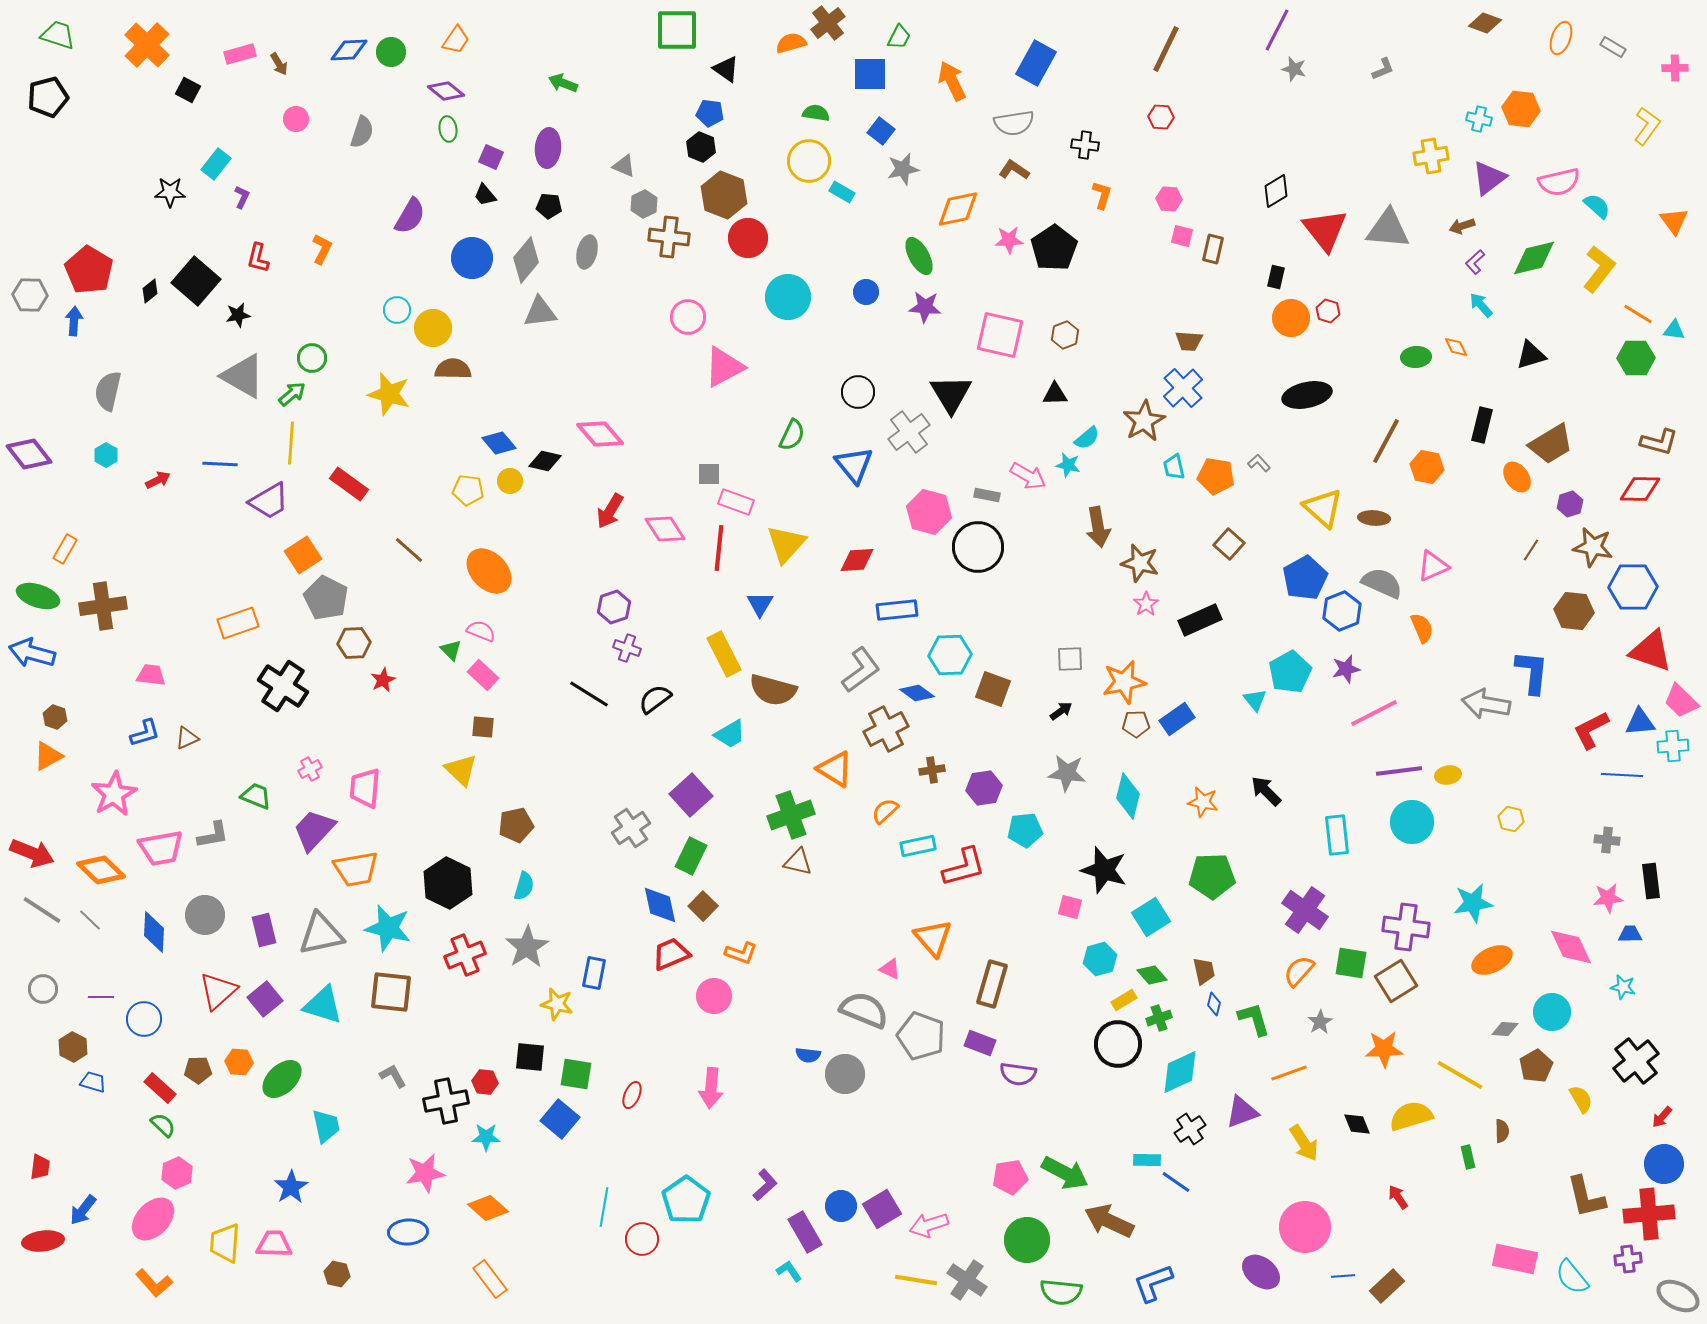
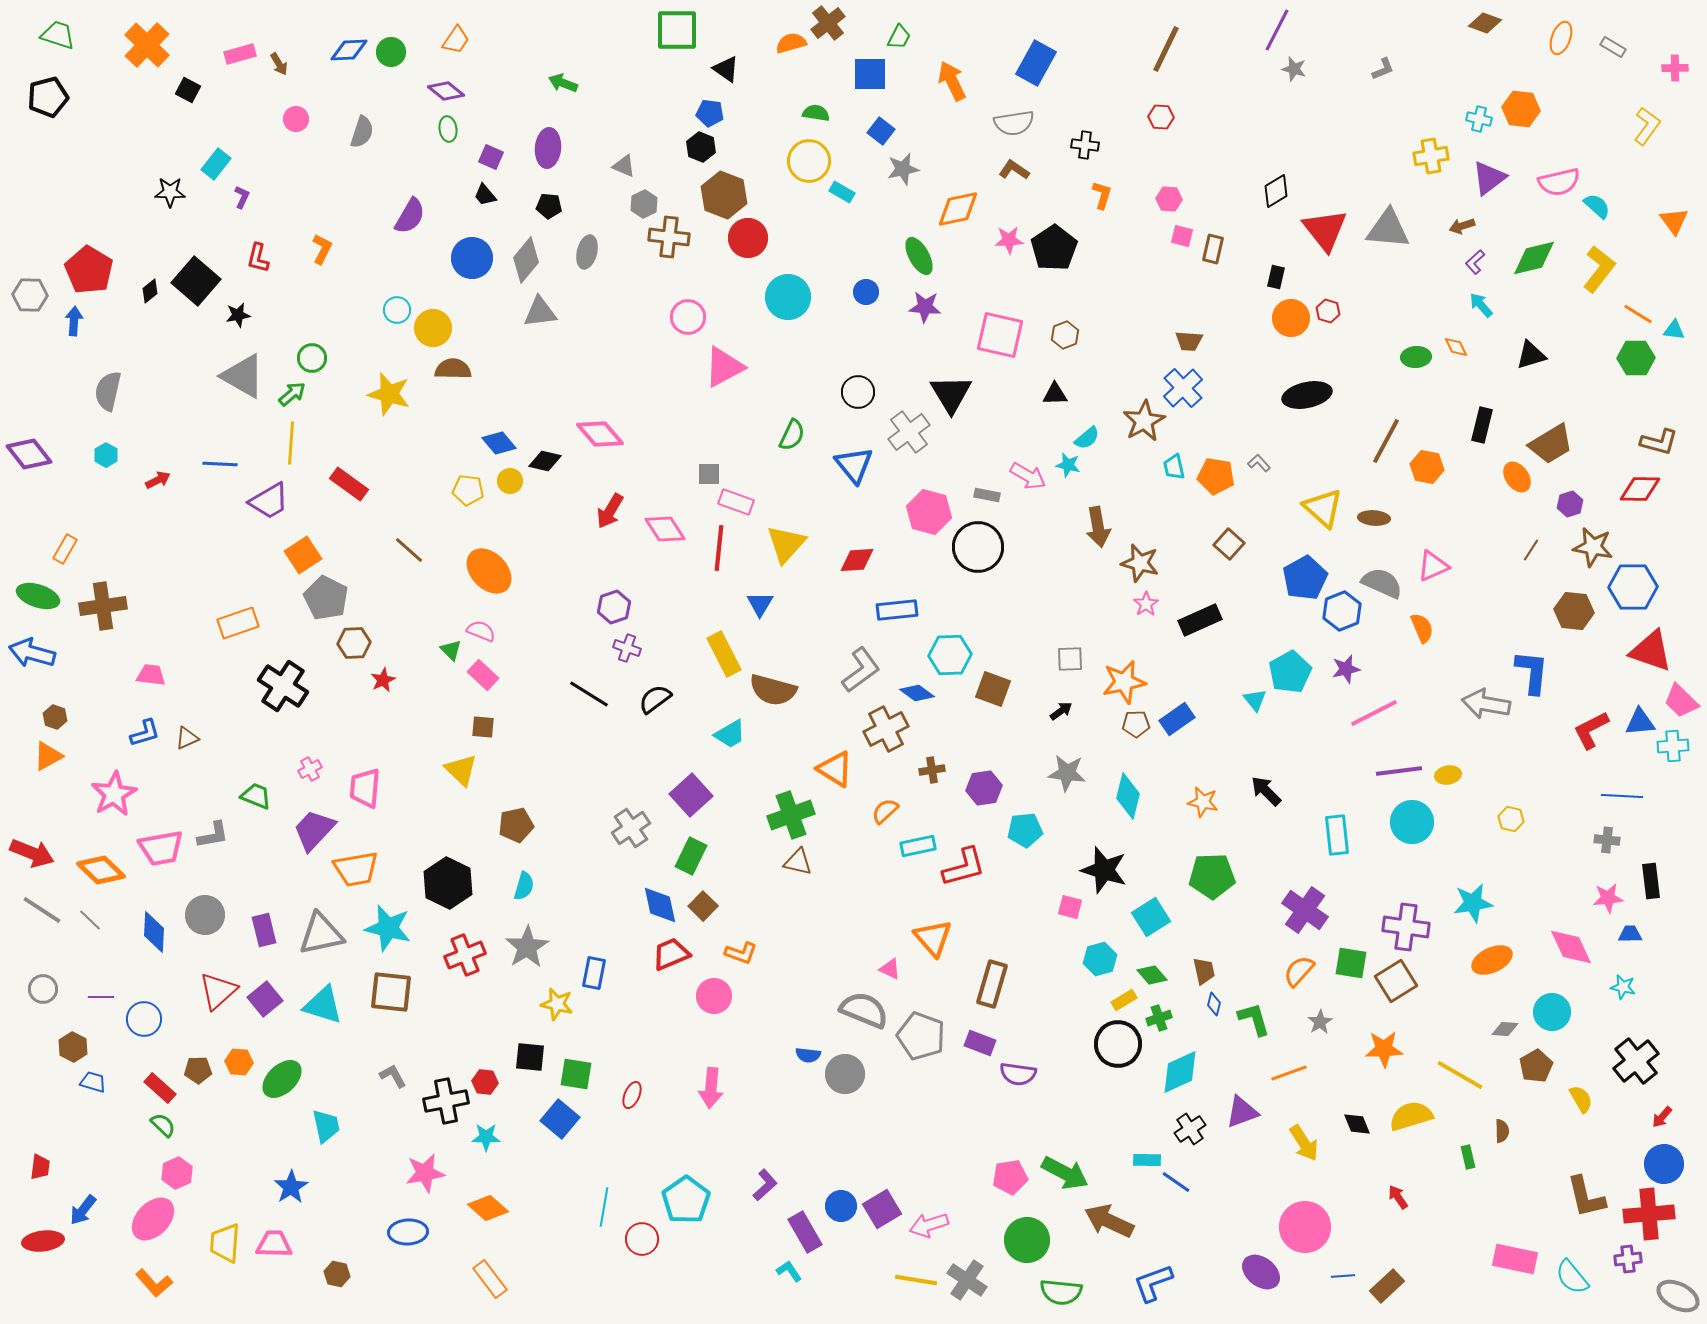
blue line at (1622, 775): moved 21 px down
